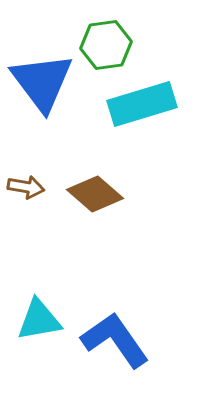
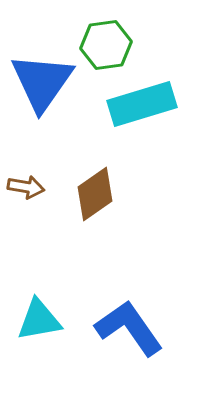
blue triangle: rotated 12 degrees clockwise
brown diamond: rotated 76 degrees counterclockwise
blue L-shape: moved 14 px right, 12 px up
